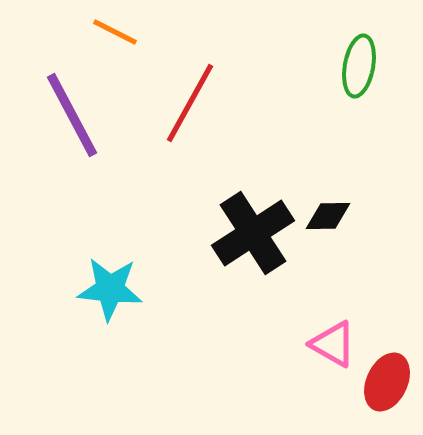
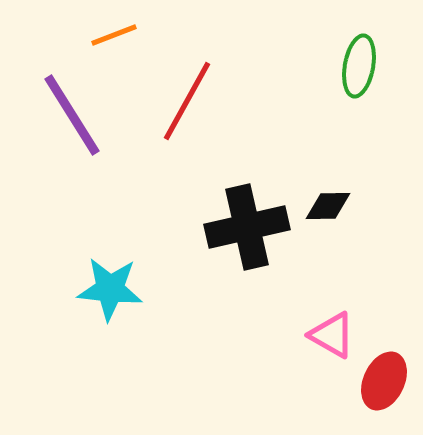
orange line: moved 1 px left, 3 px down; rotated 48 degrees counterclockwise
red line: moved 3 px left, 2 px up
purple line: rotated 4 degrees counterclockwise
black diamond: moved 10 px up
black cross: moved 6 px left, 6 px up; rotated 20 degrees clockwise
pink triangle: moved 1 px left, 9 px up
red ellipse: moved 3 px left, 1 px up
